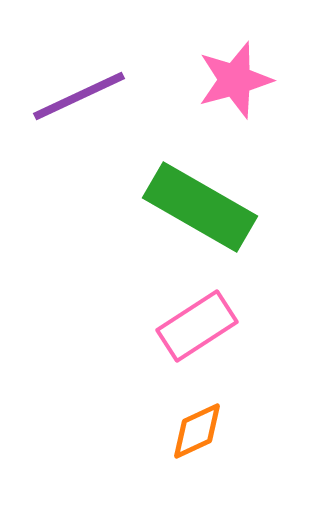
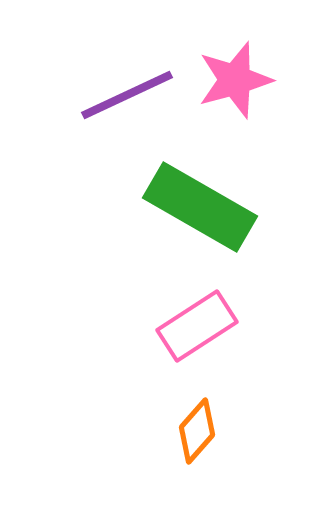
purple line: moved 48 px right, 1 px up
orange diamond: rotated 24 degrees counterclockwise
